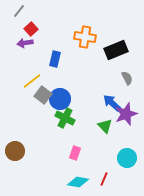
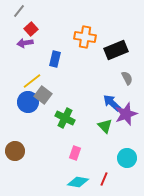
blue circle: moved 32 px left, 3 px down
